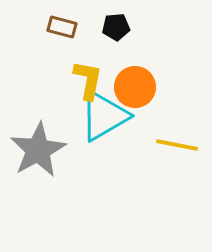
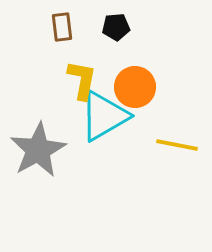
brown rectangle: rotated 68 degrees clockwise
yellow L-shape: moved 6 px left
